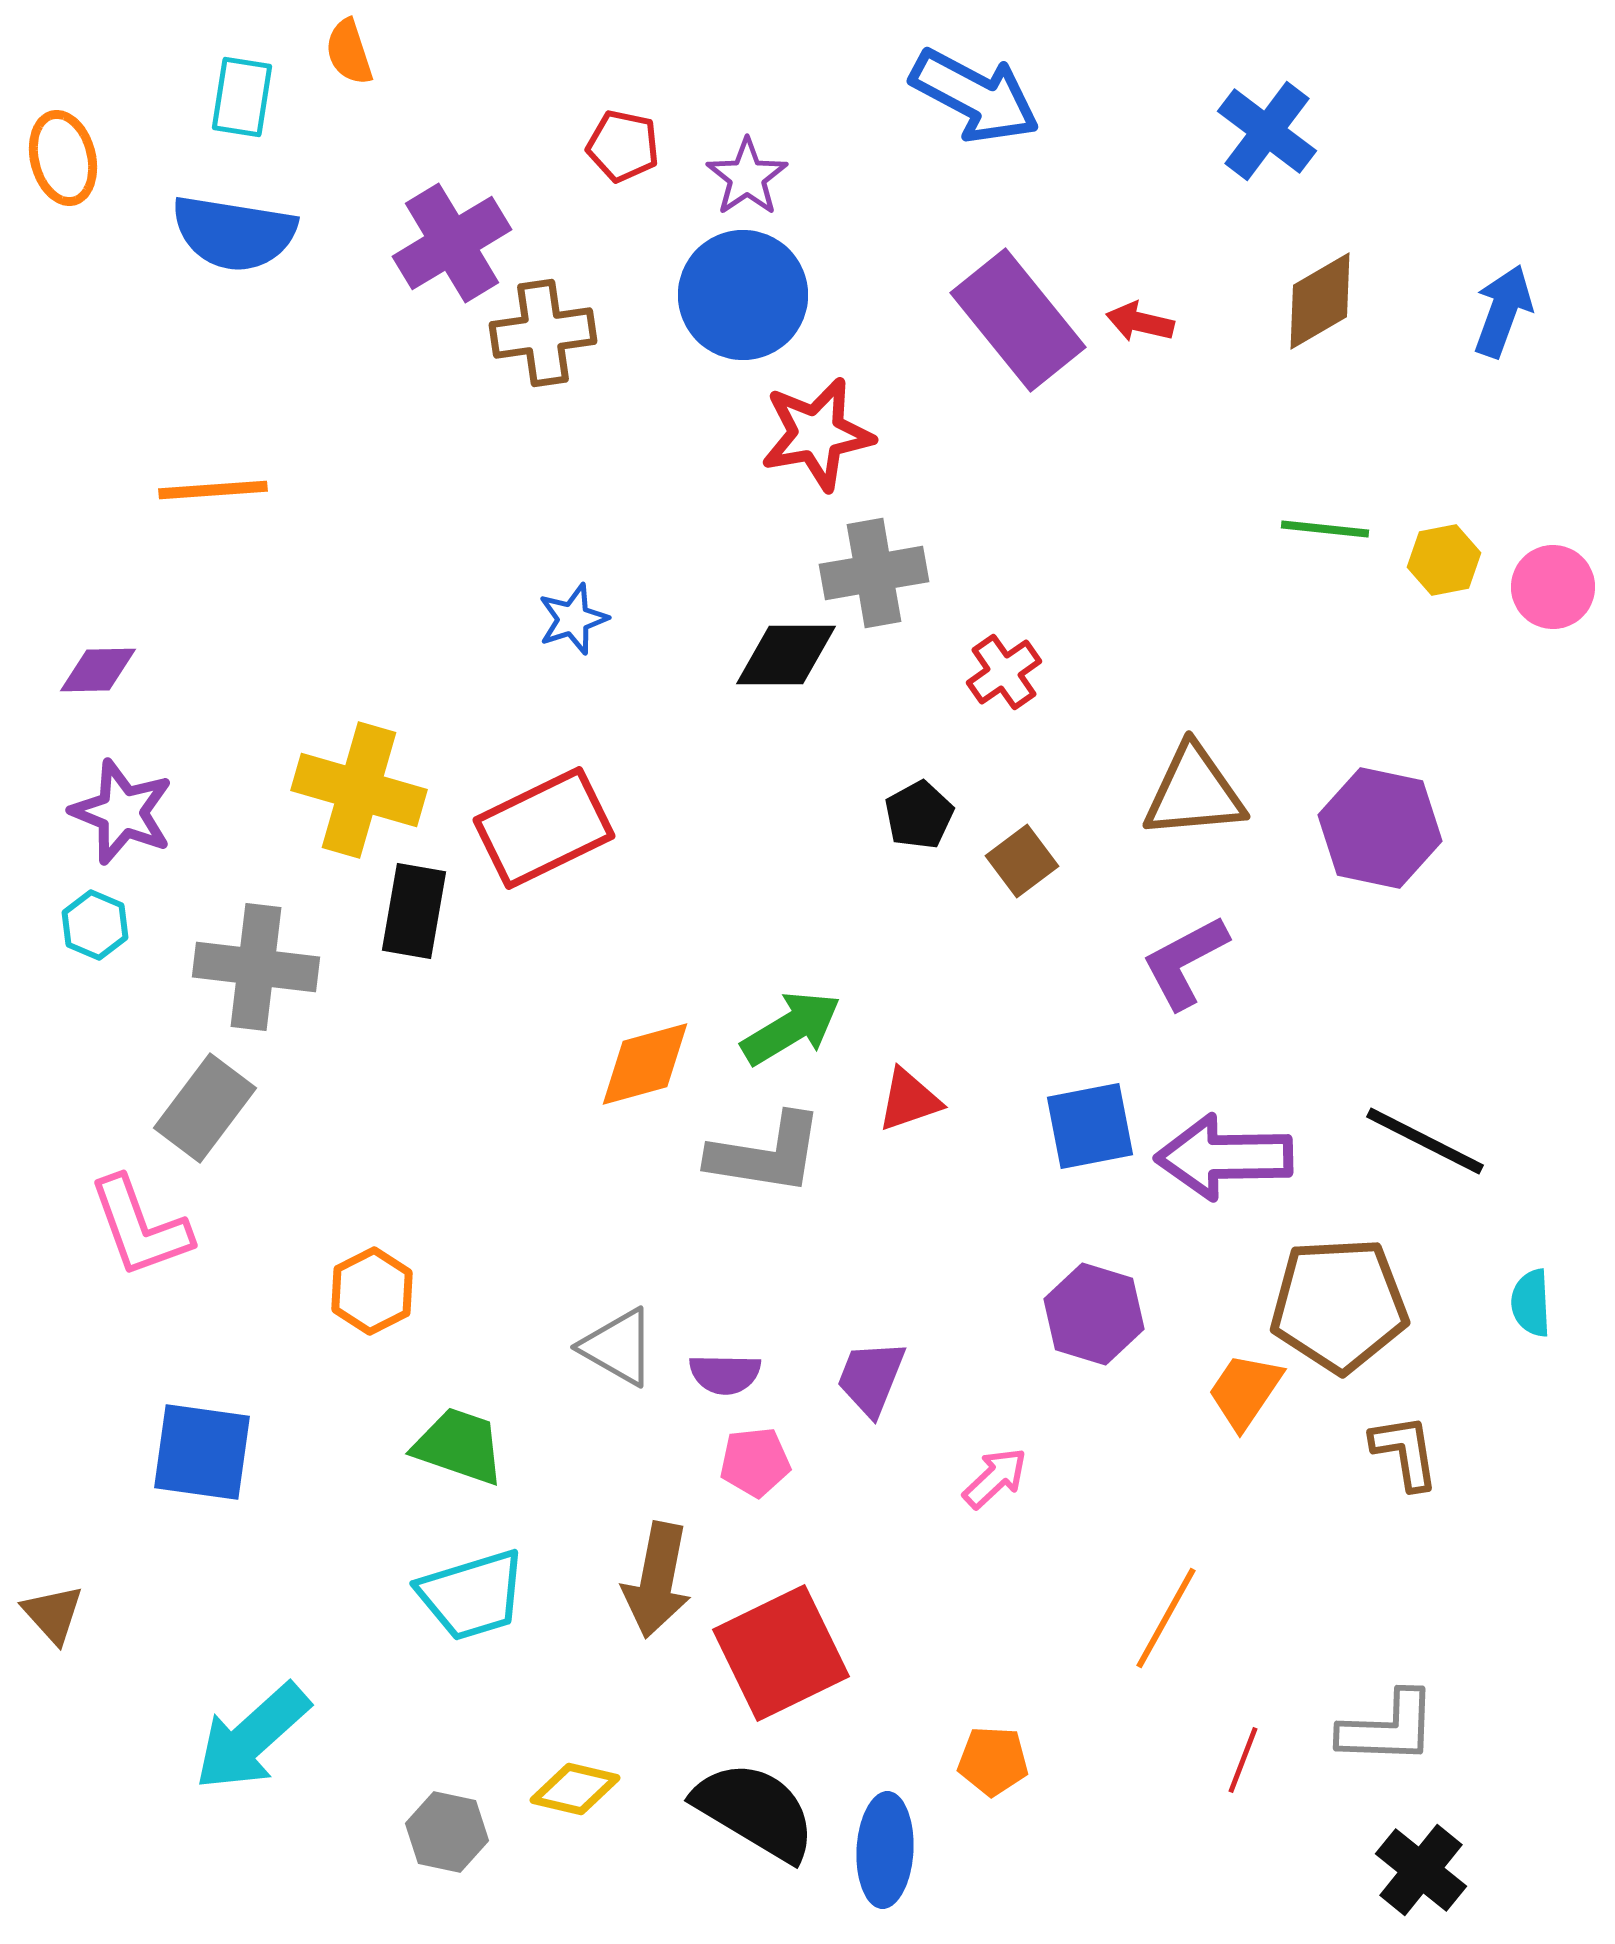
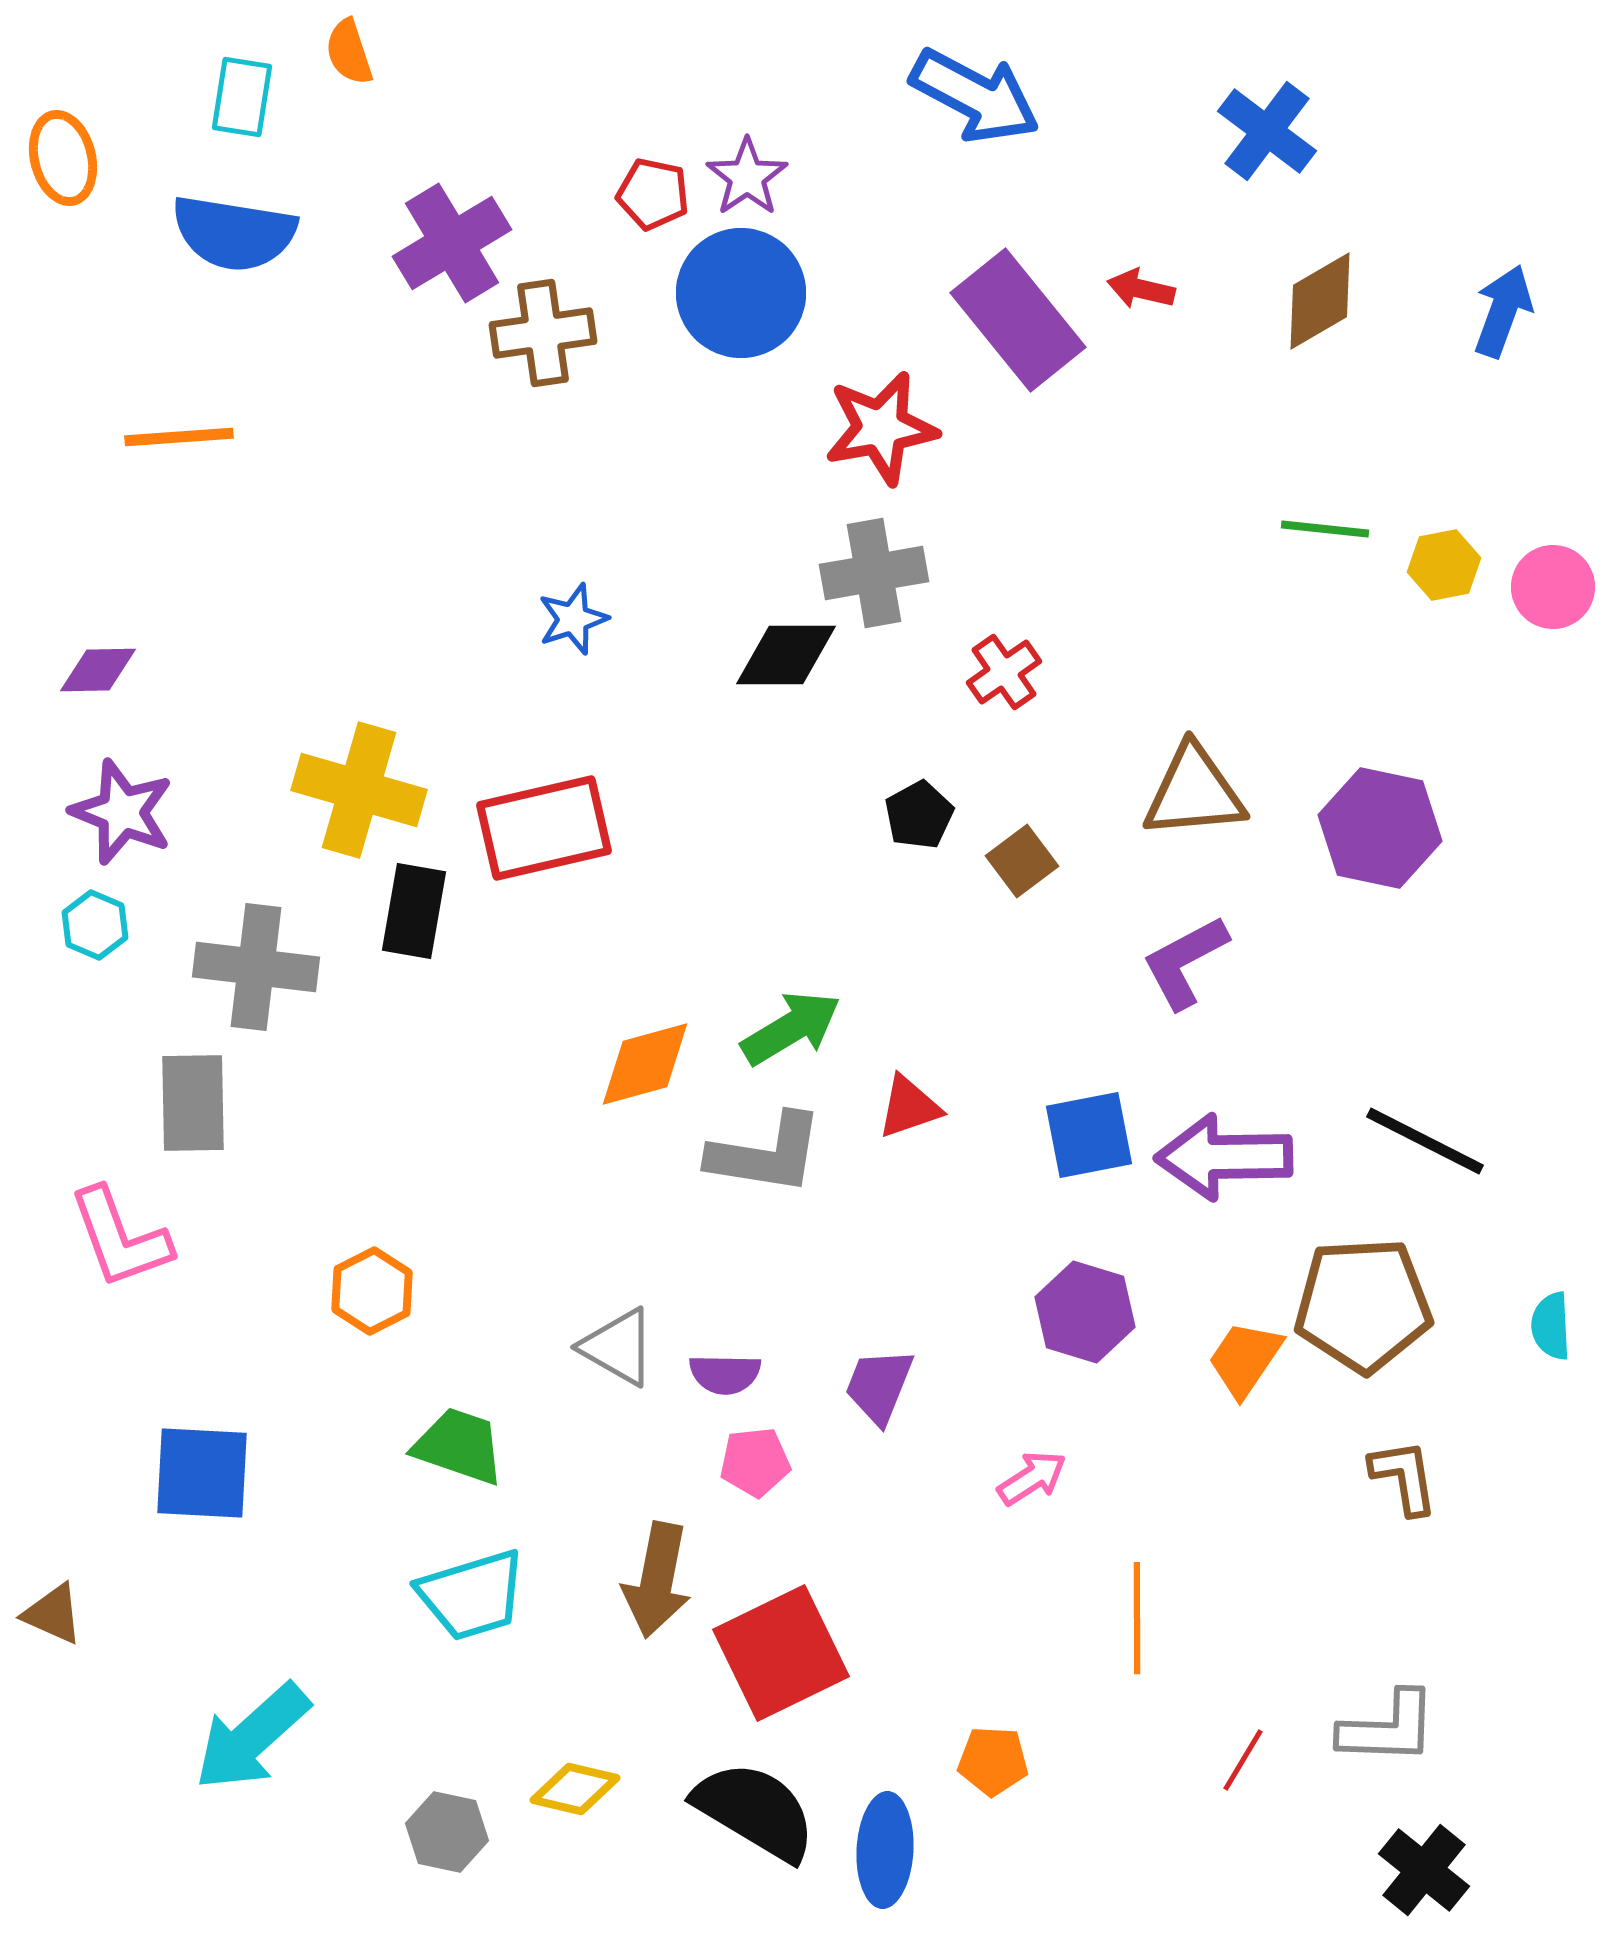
red pentagon at (623, 146): moved 30 px right, 48 px down
blue circle at (743, 295): moved 2 px left, 2 px up
red arrow at (1140, 322): moved 1 px right, 33 px up
red star at (817, 434): moved 64 px right, 6 px up
orange line at (213, 490): moved 34 px left, 53 px up
yellow hexagon at (1444, 560): moved 5 px down
red rectangle at (544, 828): rotated 13 degrees clockwise
red triangle at (909, 1100): moved 7 px down
gray rectangle at (205, 1108): moved 12 px left, 5 px up; rotated 38 degrees counterclockwise
blue square at (1090, 1126): moved 1 px left, 9 px down
pink L-shape at (140, 1227): moved 20 px left, 11 px down
cyan semicircle at (1531, 1303): moved 20 px right, 23 px down
brown pentagon at (1339, 1305): moved 24 px right
purple hexagon at (1094, 1314): moved 9 px left, 2 px up
purple trapezoid at (871, 1378): moved 8 px right, 8 px down
orange trapezoid at (1245, 1391): moved 32 px up
blue square at (202, 1452): moved 21 px down; rotated 5 degrees counterclockwise
brown L-shape at (1405, 1452): moved 1 px left, 25 px down
pink arrow at (995, 1478): moved 37 px right; rotated 10 degrees clockwise
brown triangle at (53, 1614): rotated 24 degrees counterclockwise
orange line at (1166, 1618): moved 29 px left; rotated 29 degrees counterclockwise
red line at (1243, 1760): rotated 10 degrees clockwise
black cross at (1421, 1870): moved 3 px right
